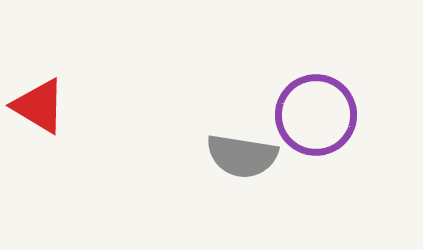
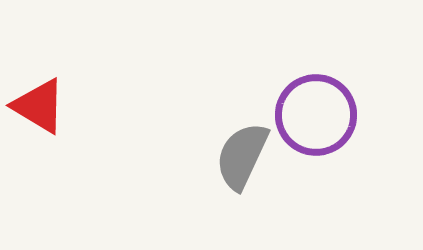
gray semicircle: rotated 106 degrees clockwise
